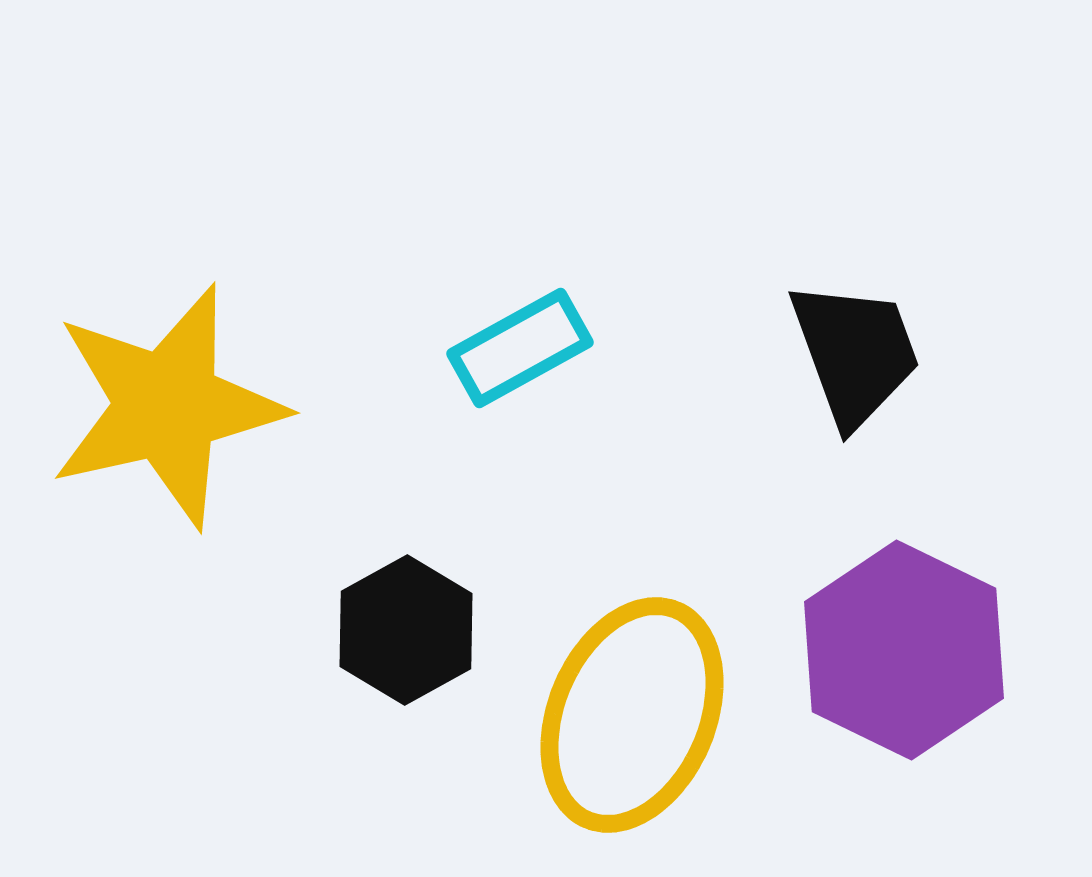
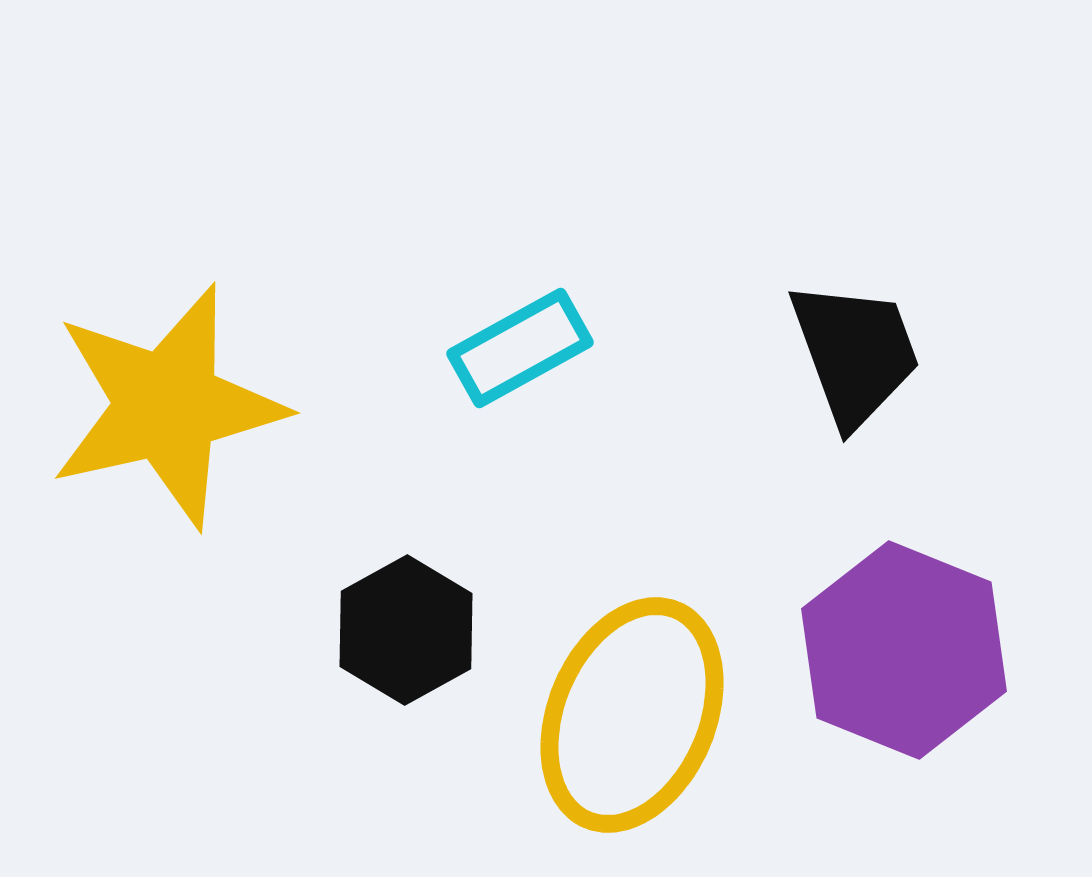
purple hexagon: rotated 4 degrees counterclockwise
